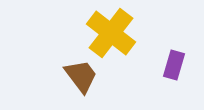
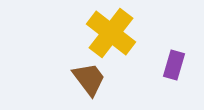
brown trapezoid: moved 8 px right, 3 px down
